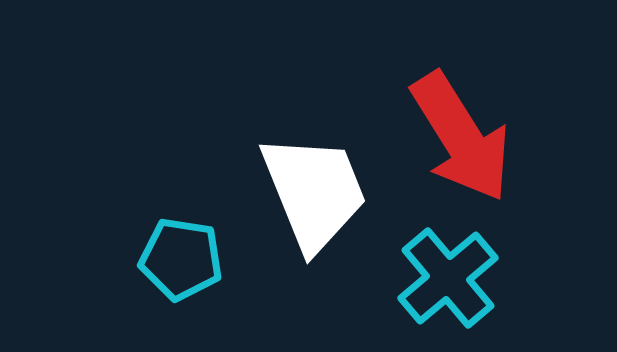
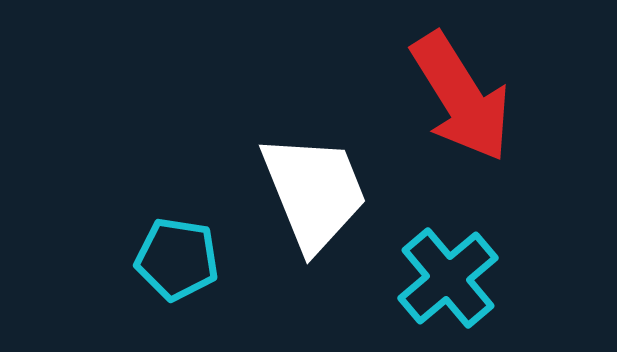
red arrow: moved 40 px up
cyan pentagon: moved 4 px left
